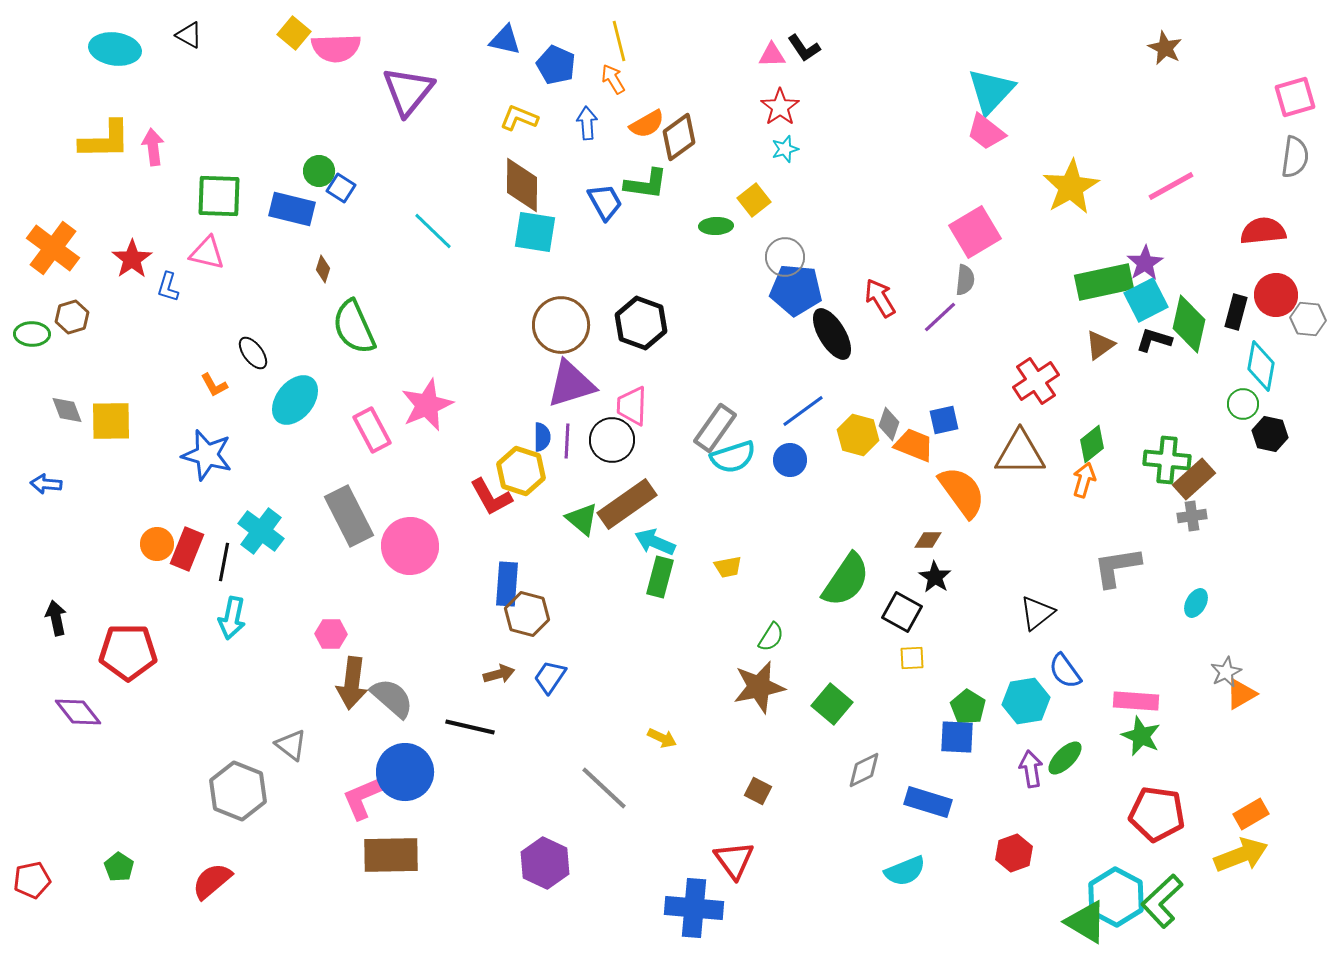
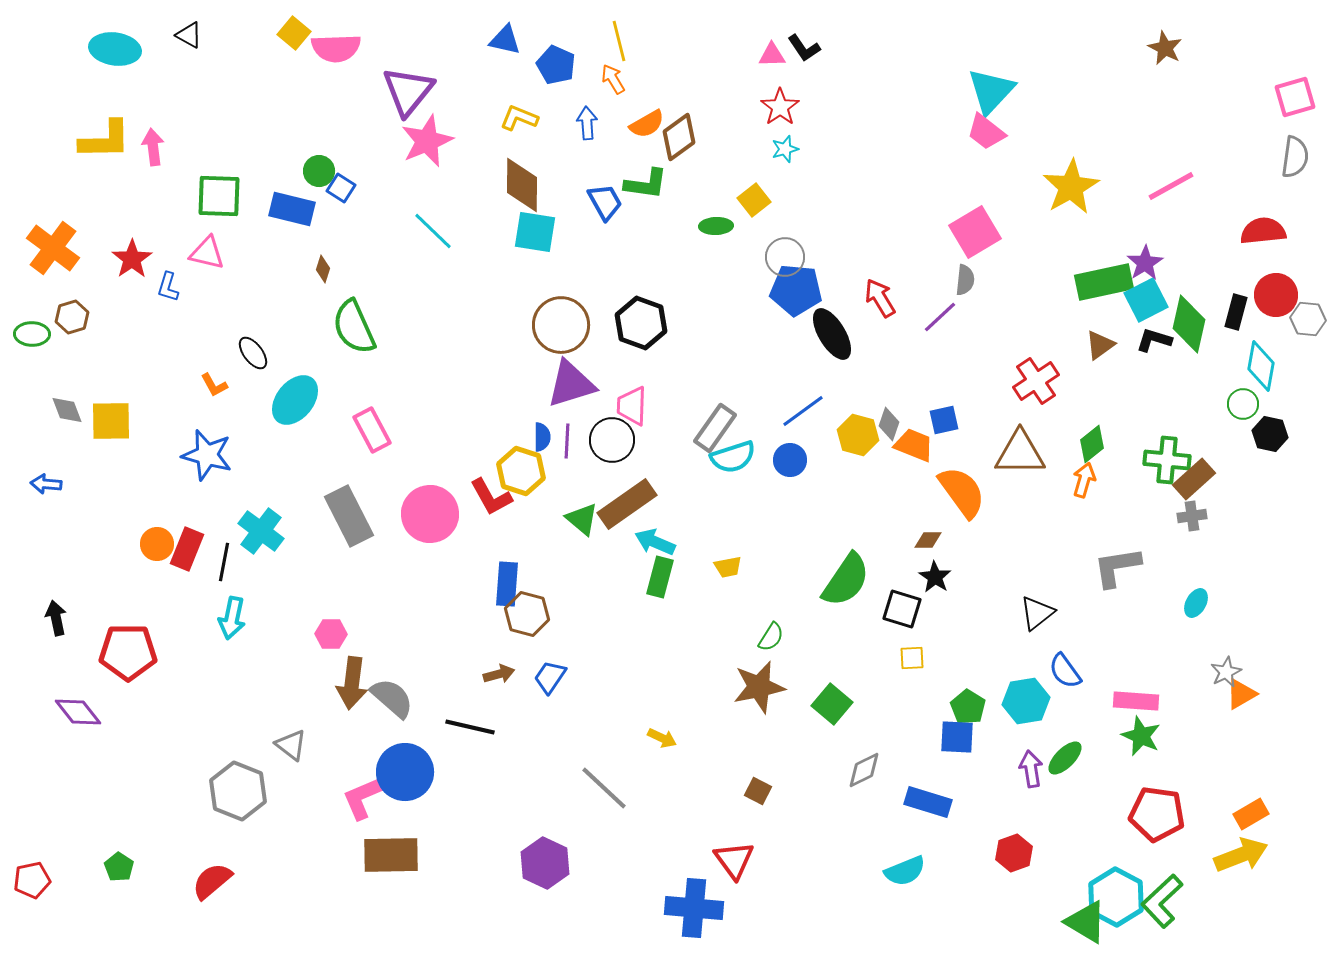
pink star at (427, 405): moved 264 px up
pink circle at (410, 546): moved 20 px right, 32 px up
black square at (902, 612): moved 3 px up; rotated 12 degrees counterclockwise
